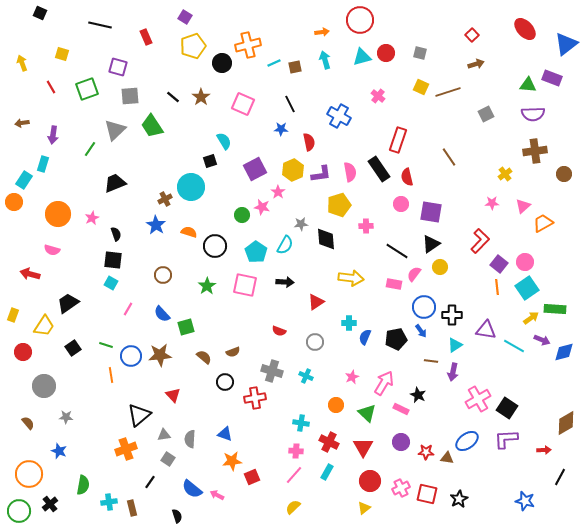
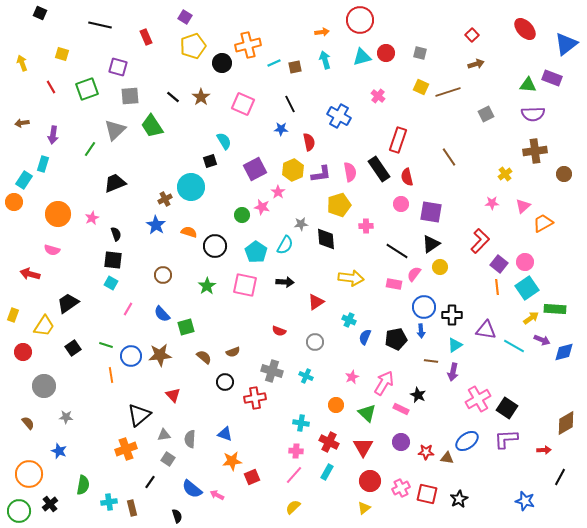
cyan cross at (349, 323): moved 3 px up; rotated 24 degrees clockwise
blue arrow at (421, 331): rotated 32 degrees clockwise
